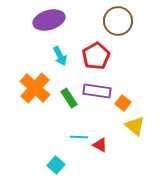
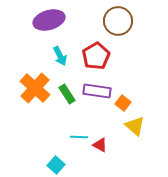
green rectangle: moved 2 px left, 4 px up
